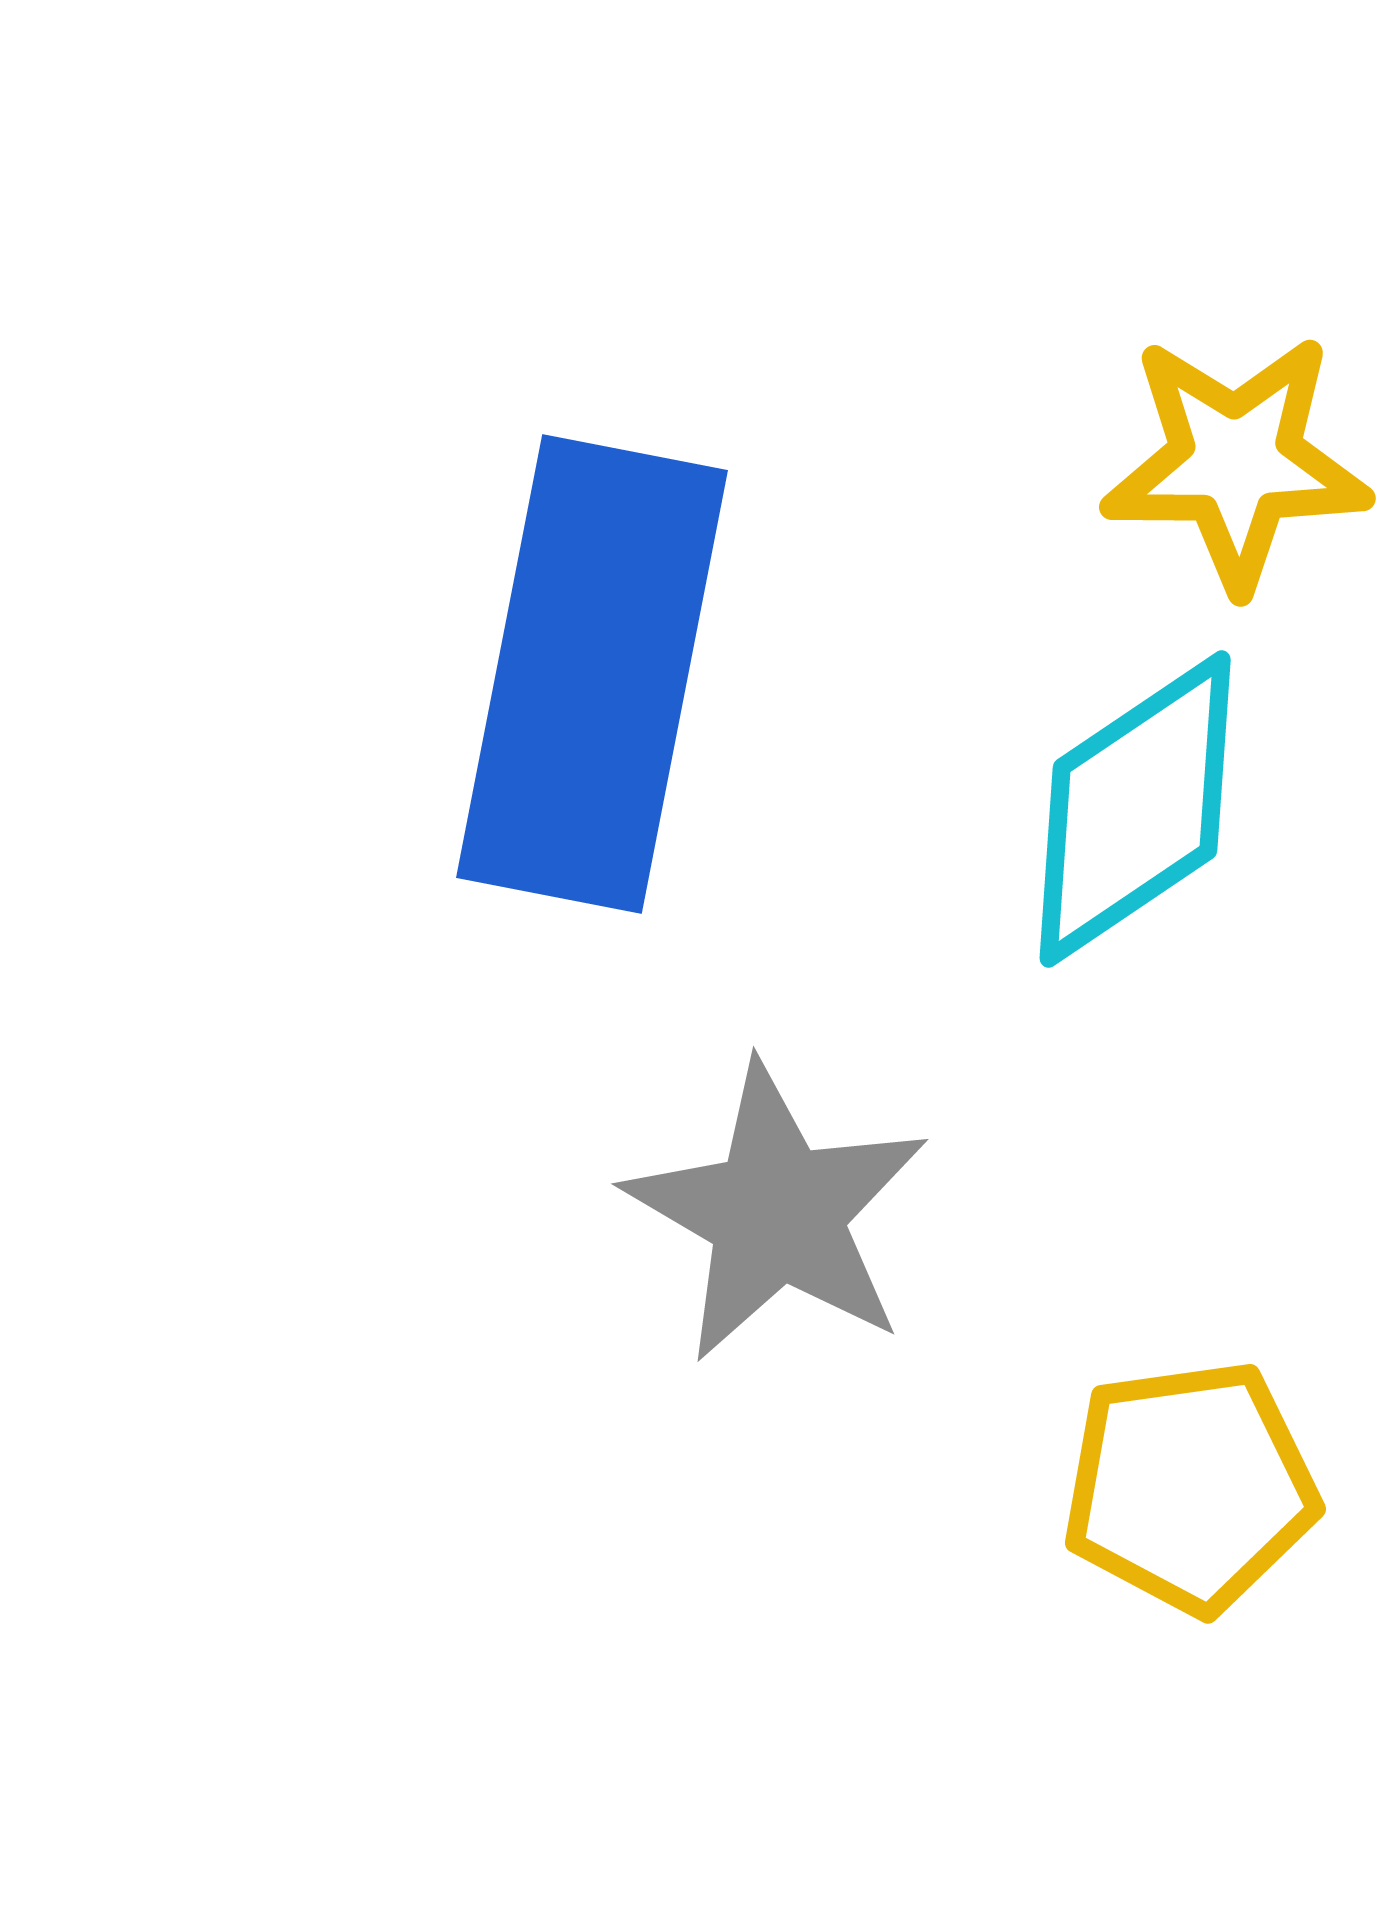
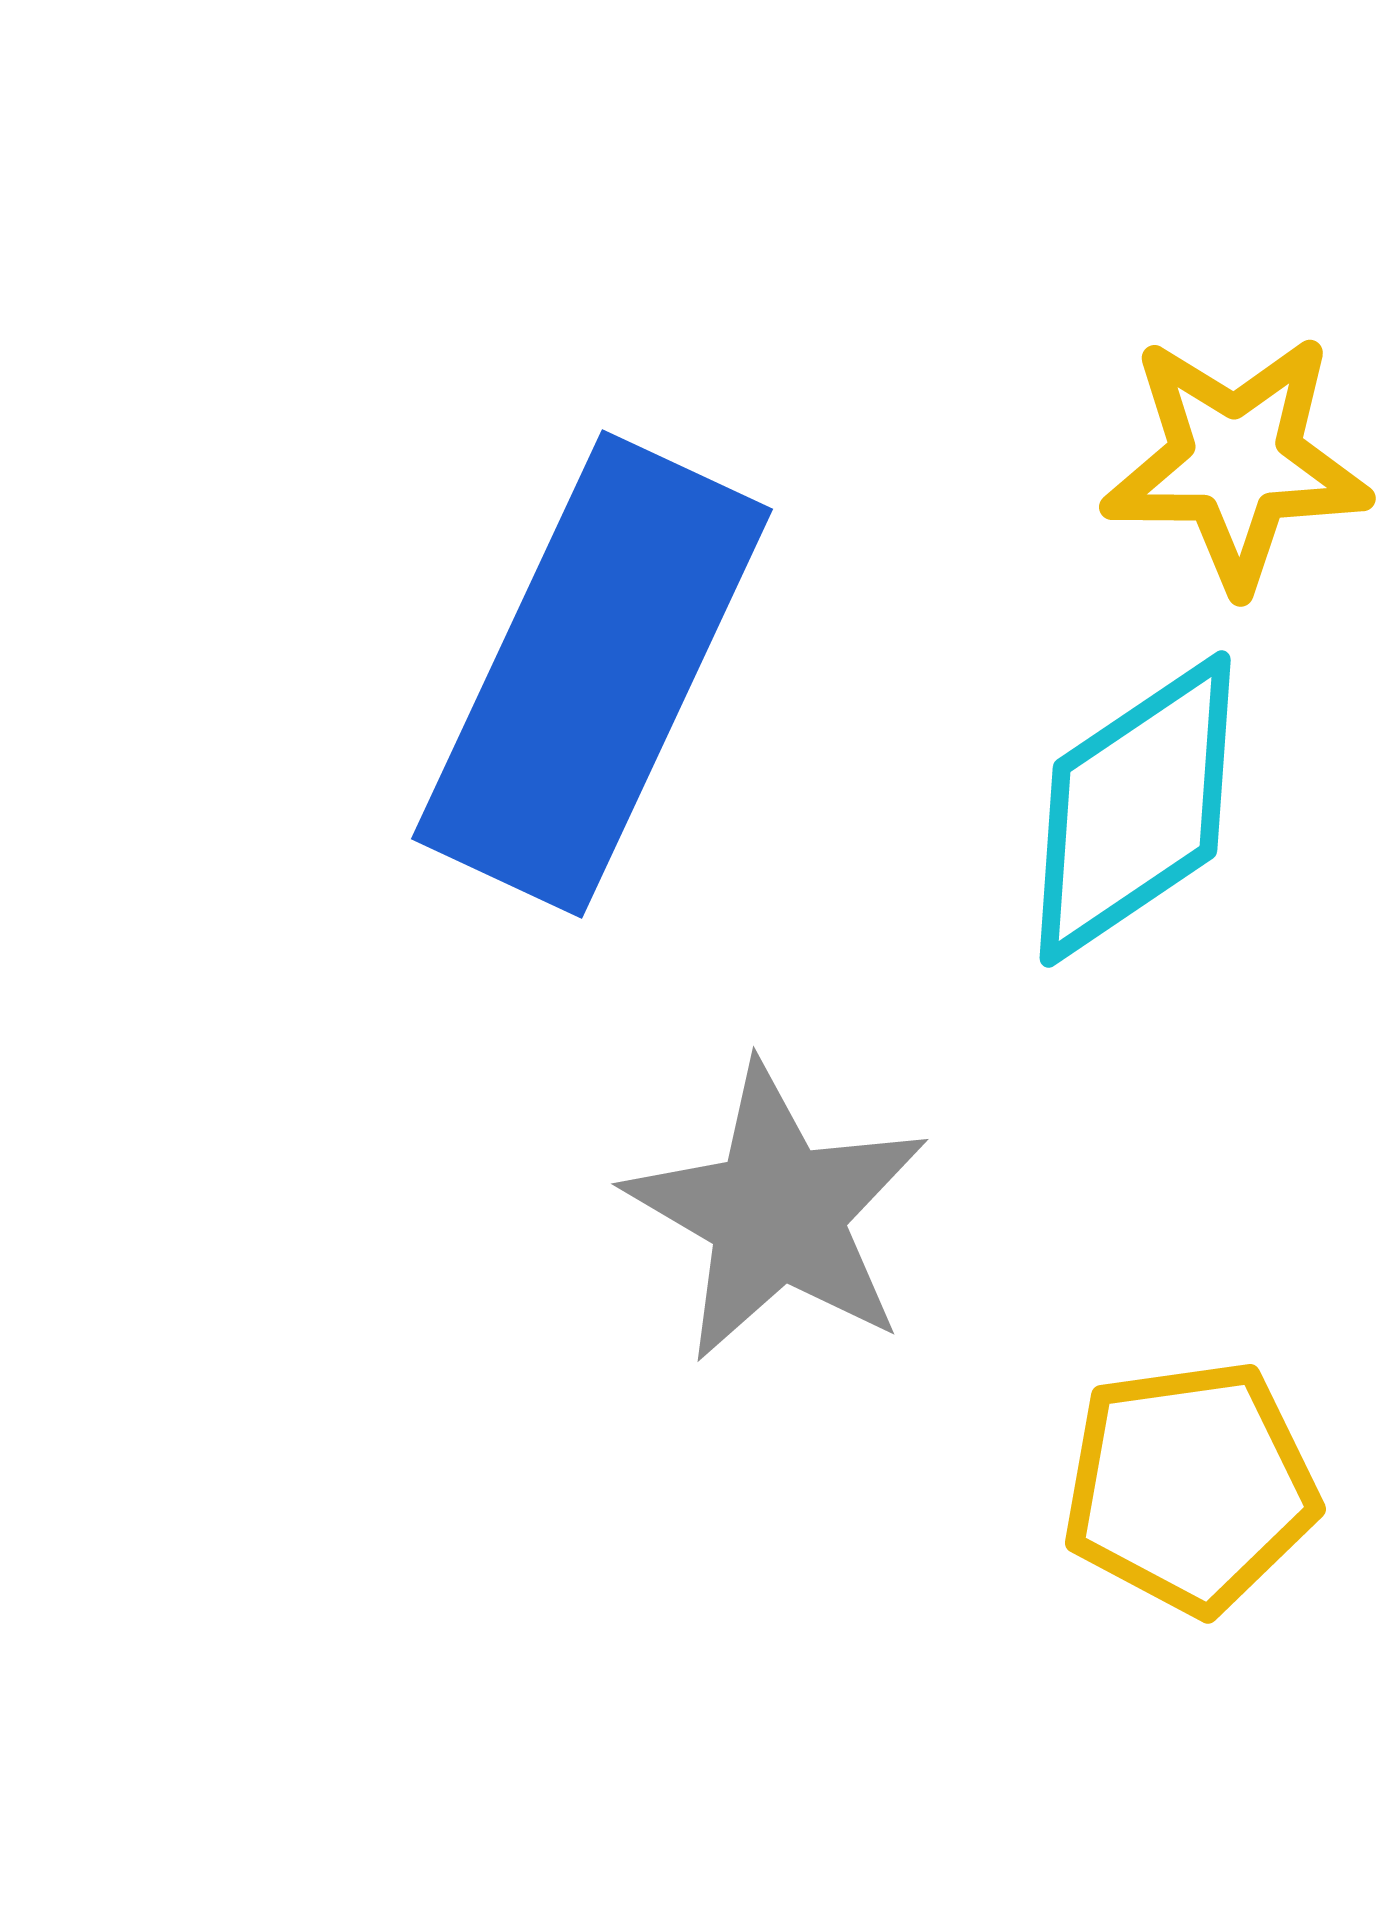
blue rectangle: rotated 14 degrees clockwise
